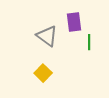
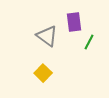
green line: rotated 28 degrees clockwise
